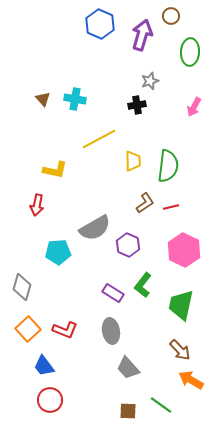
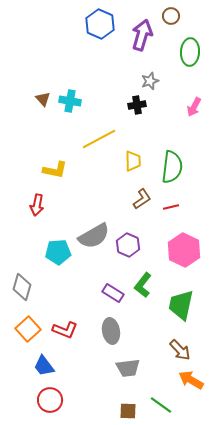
cyan cross: moved 5 px left, 2 px down
green semicircle: moved 4 px right, 1 px down
brown L-shape: moved 3 px left, 4 px up
gray semicircle: moved 1 px left, 8 px down
gray trapezoid: rotated 55 degrees counterclockwise
